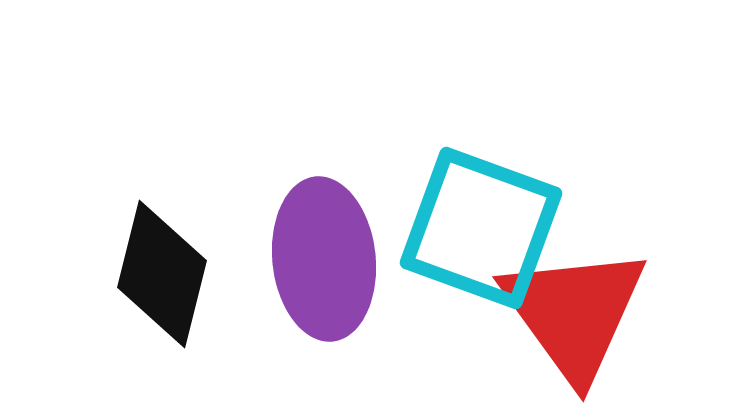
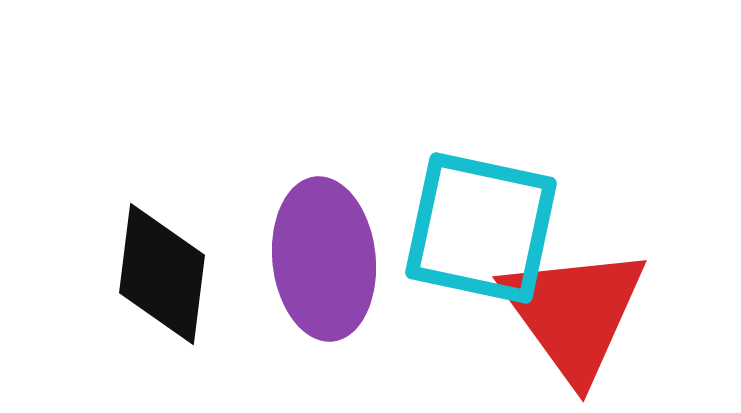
cyan square: rotated 8 degrees counterclockwise
black diamond: rotated 7 degrees counterclockwise
